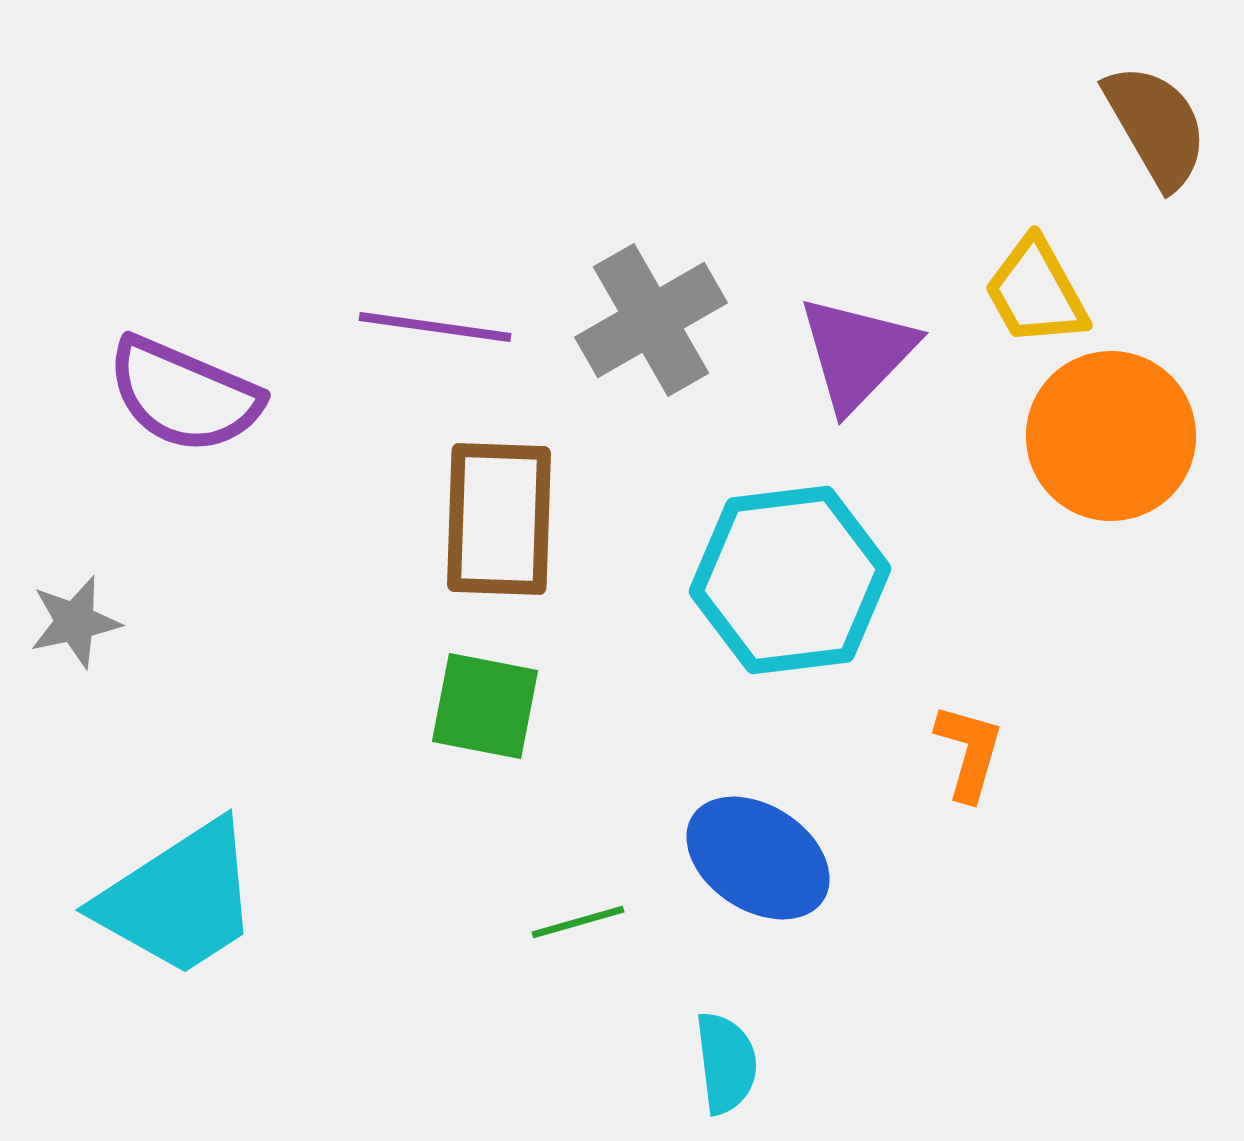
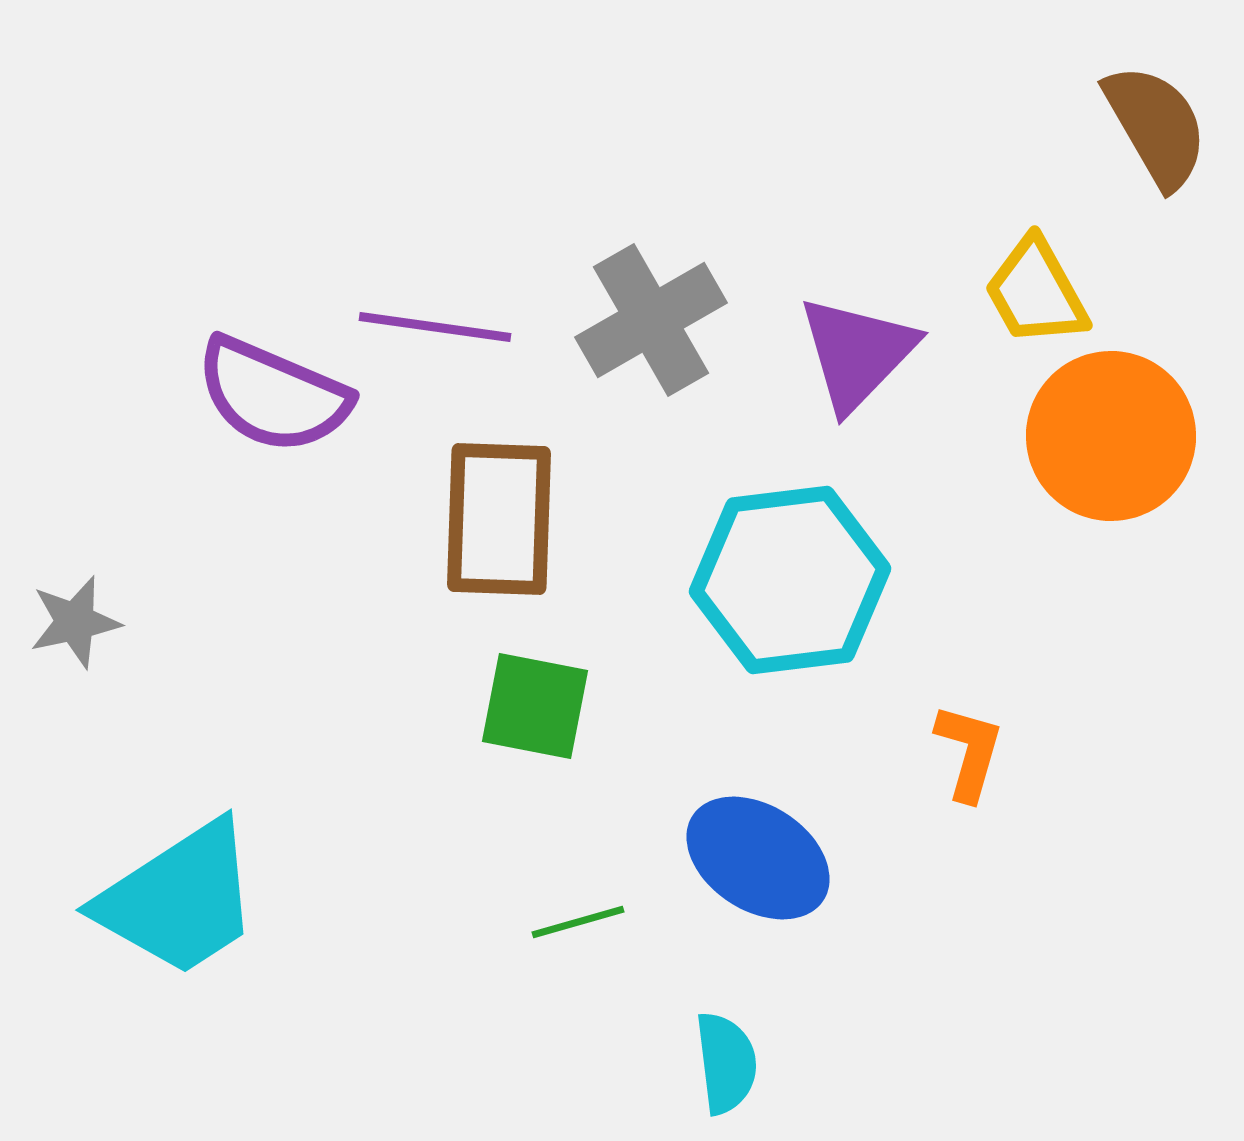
purple semicircle: moved 89 px right
green square: moved 50 px right
